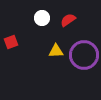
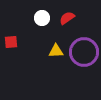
red semicircle: moved 1 px left, 2 px up
red square: rotated 16 degrees clockwise
purple circle: moved 3 px up
